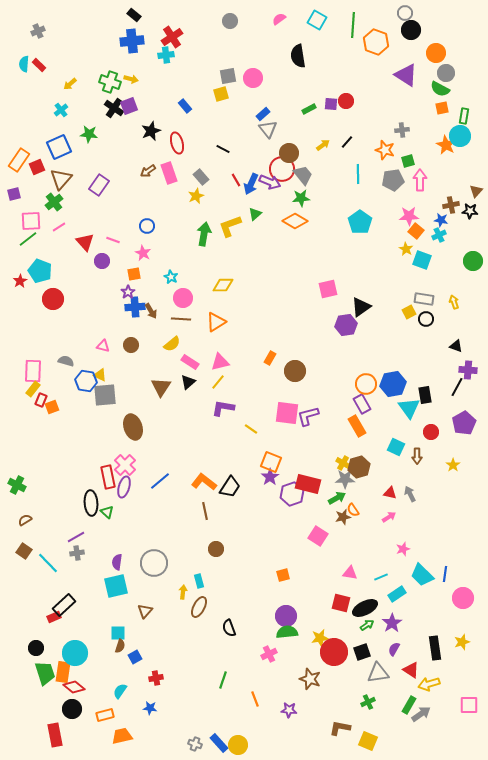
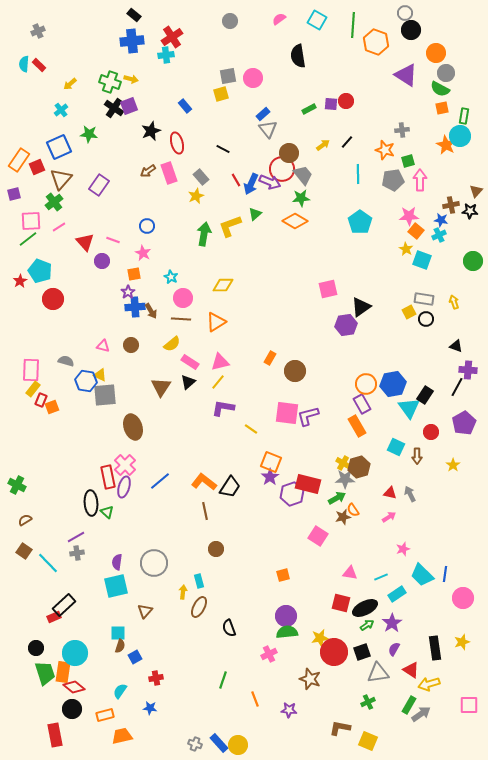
pink rectangle at (33, 371): moved 2 px left, 1 px up
black rectangle at (425, 395): rotated 42 degrees clockwise
